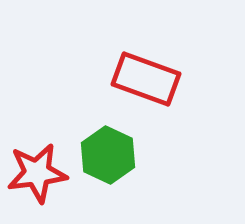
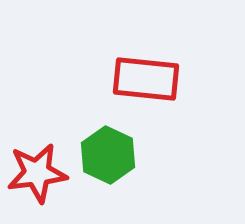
red rectangle: rotated 14 degrees counterclockwise
